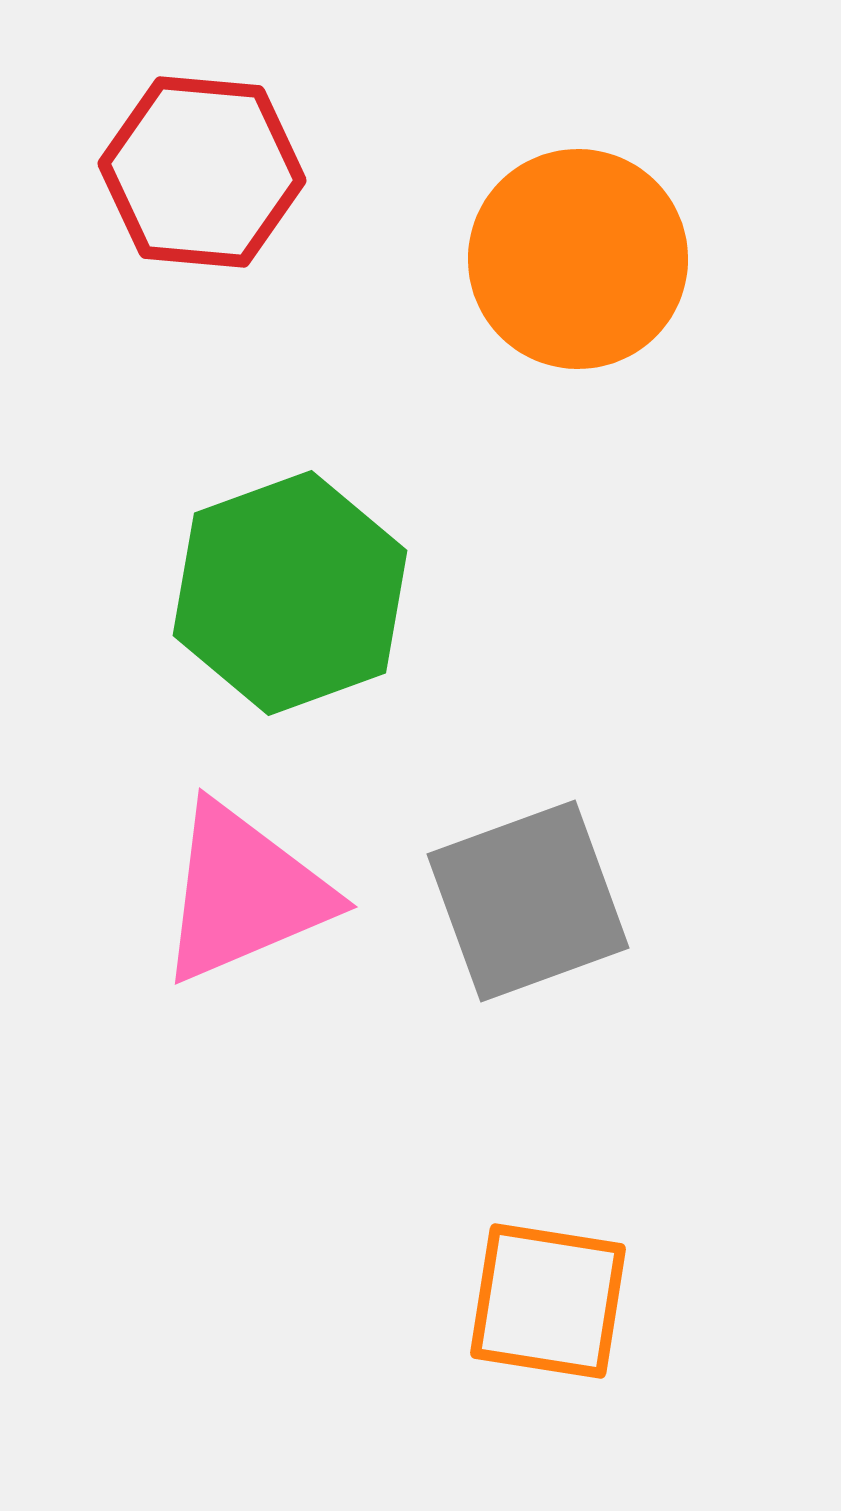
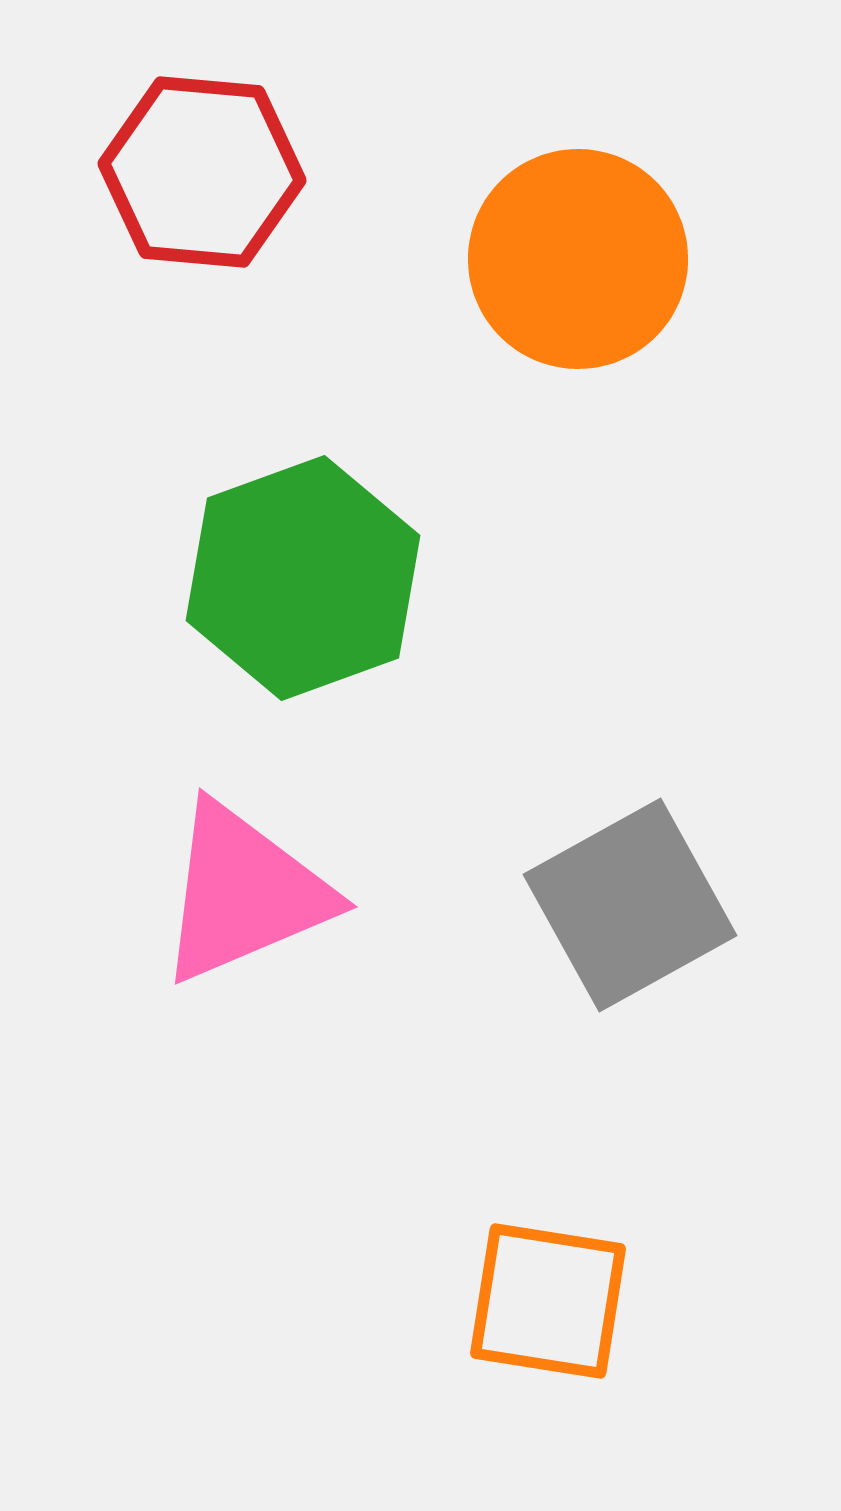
green hexagon: moved 13 px right, 15 px up
gray square: moved 102 px right, 4 px down; rotated 9 degrees counterclockwise
